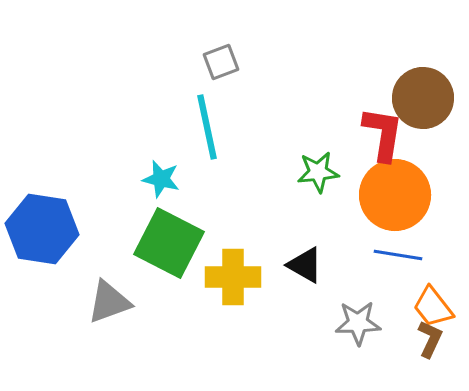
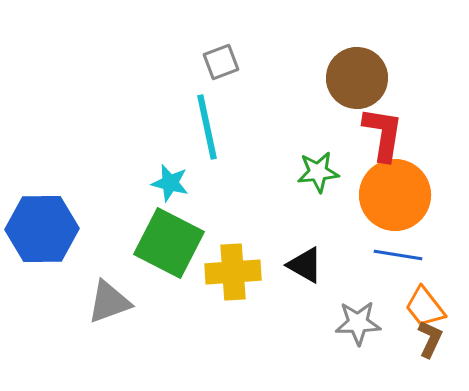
brown circle: moved 66 px left, 20 px up
cyan star: moved 9 px right, 4 px down
blue hexagon: rotated 10 degrees counterclockwise
yellow cross: moved 5 px up; rotated 4 degrees counterclockwise
orange trapezoid: moved 8 px left
